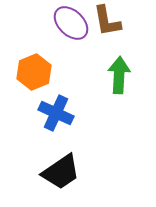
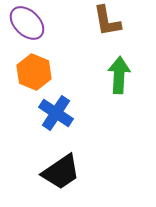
purple ellipse: moved 44 px left
orange hexagon: rotated 16 degrees counterclockwise
blue cross: rotated 8 degrees clockwise
